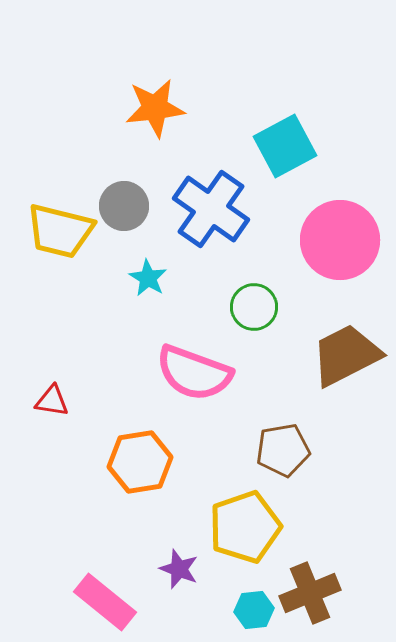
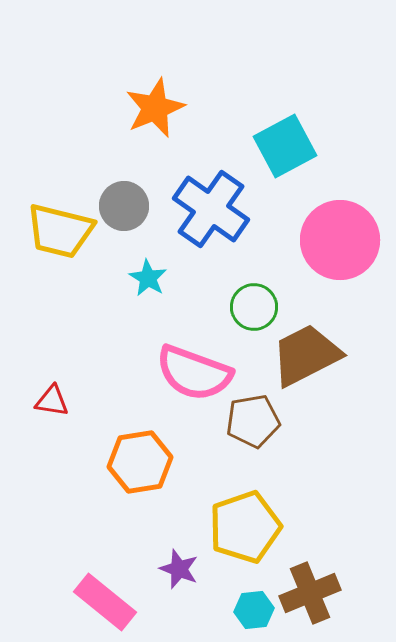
orange star: rotated 16 degrees counterclockwise
brown trapezoid: moved 40 px left
brown pentagon: moved 30 px left, 29 px up
